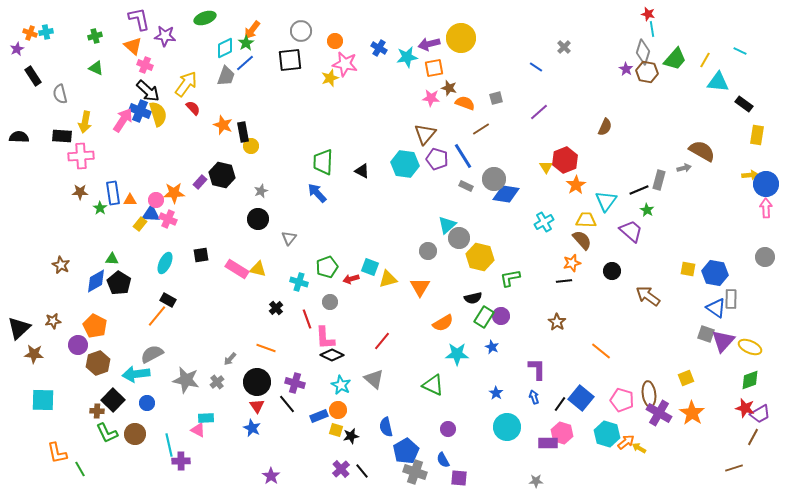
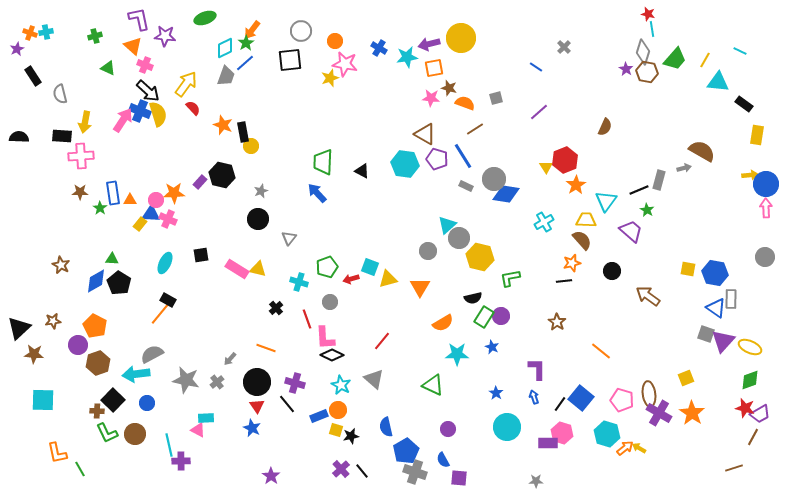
green triangle at (96, 68): moved 12 px right
brown line at (481, 129): moved 6 px left
brown triangle at (425, 134): rotated 40 degrees counterclockwise
orange line at (157, 316): moved 3 px right, 2 px up
orange arrow at (626, 442): moved 1 px left, 6 px down
